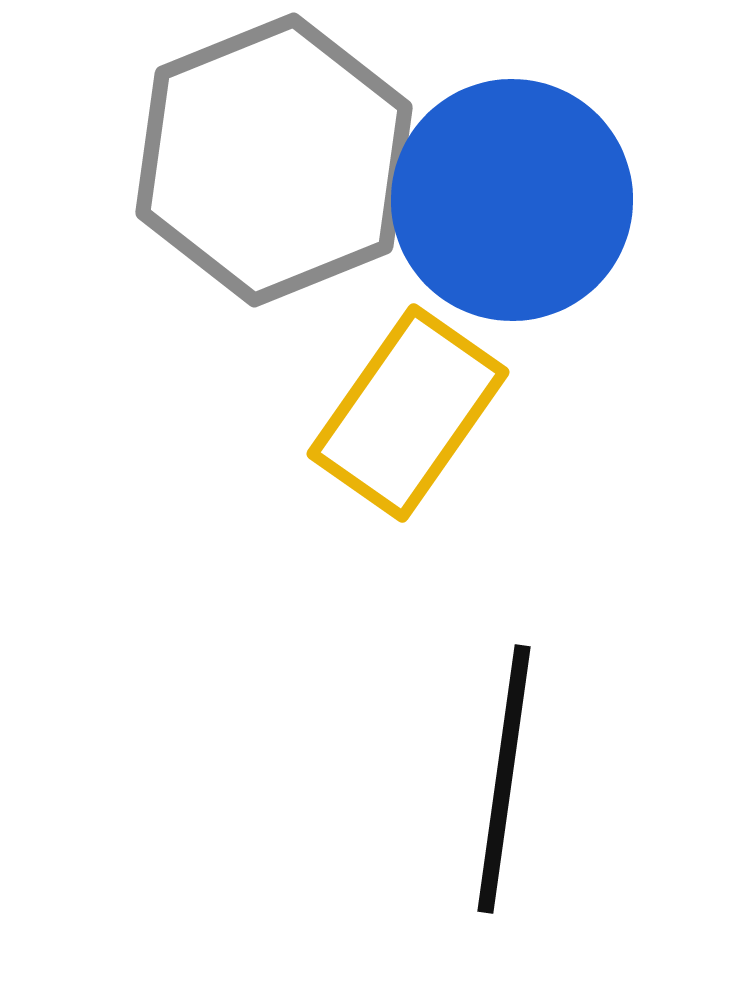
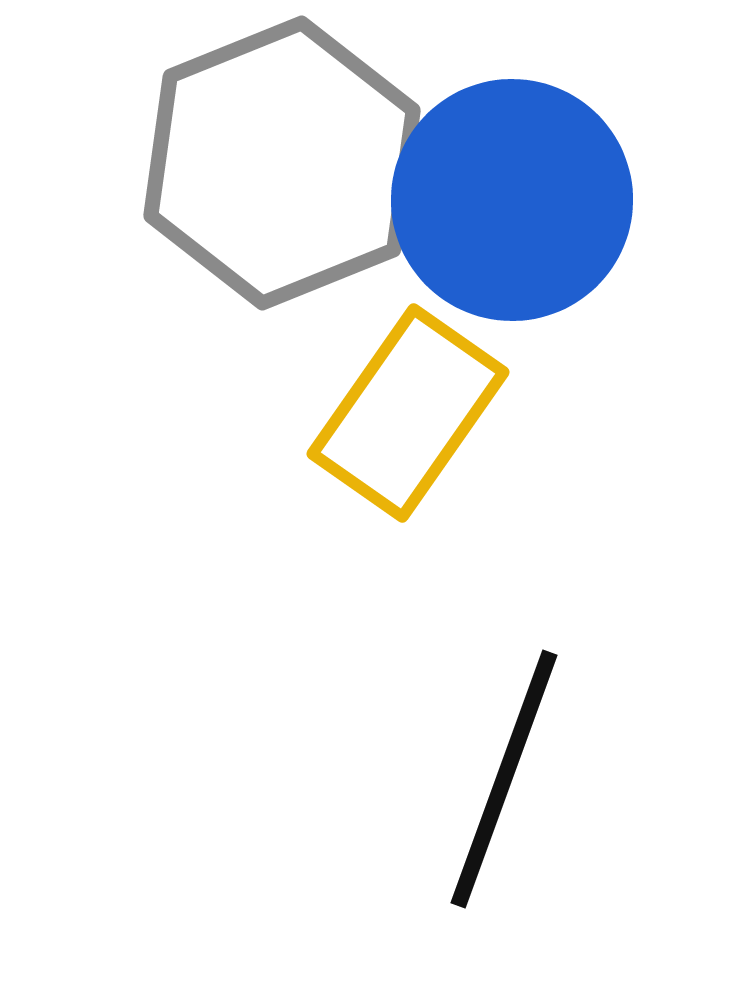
gray hexagon: moved 8 px right, 3 px down
black line: rotated 12 degrees clockwise
